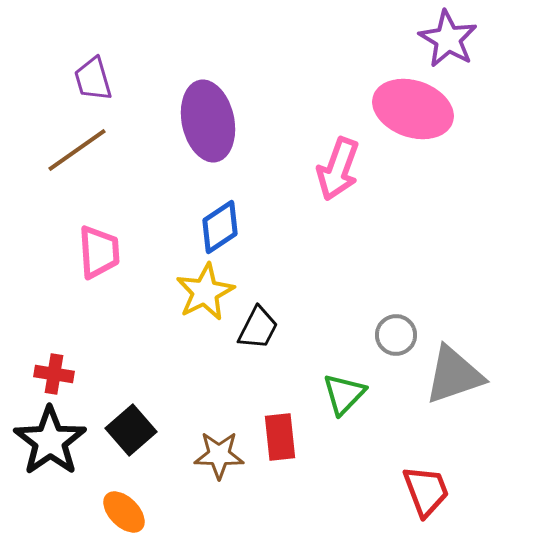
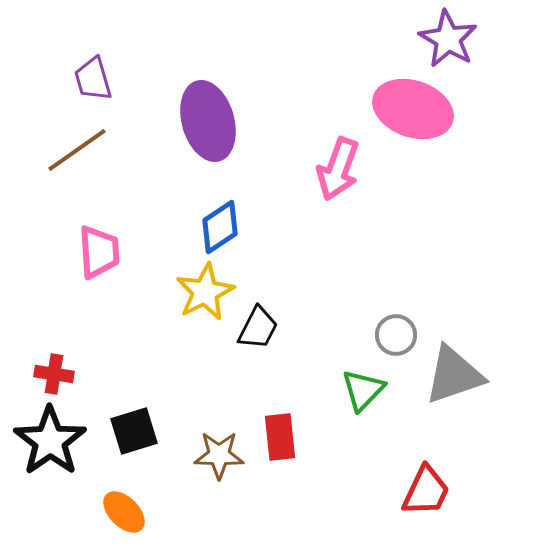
purple ellipse: rotated 4 degrees counterclockwise
green triangle: moved 19 px right, 4 px up
black square: moved 3 px right, 1 px down; rotated 24 degrees clockwise
red trapezoid: rotated 46 degrees clockwise
